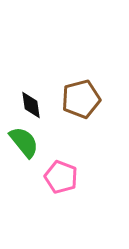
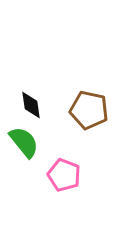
brown pentagon: moved 8 px right, 11 px down; rotated 27 degrees clockwise
pink pentagon: moved 3 px right, 2 px up
